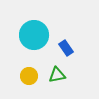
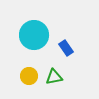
green triangle: moved 3 px left, 2 px down
